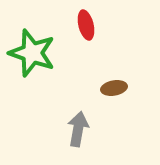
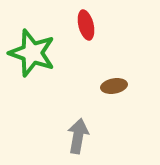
brown ellipse: moved 2 px up
gray arrow: moved 7 px down
